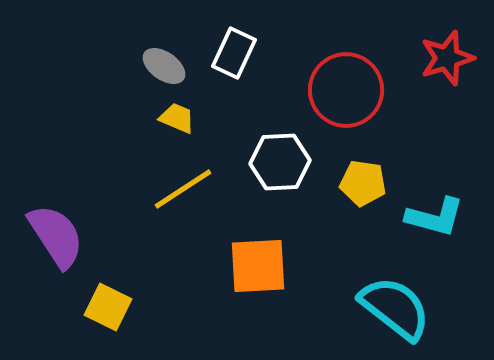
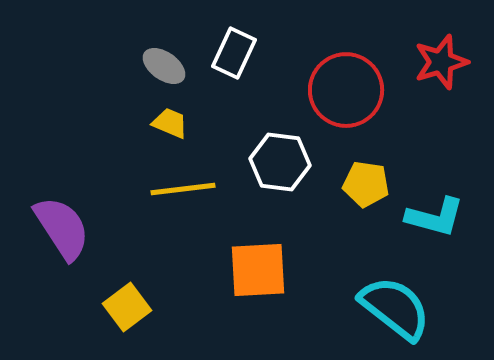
red star: moved 6 px left, 4 px down
yellow trapezoid: moved 7 px left, 5 px down
white hexagon: rotated 10 degrees clockwise
yellow pentagon: moved 3 px right, 1 px down
yellow line: rotated 26 degrees clockwise
purple semicircle: moved 6 px right, 8 px up
orange square: moved 4 px down
yellow square: moved 19 px right; rotated 27 degrees clockwise
